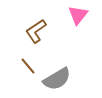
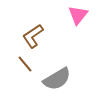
brown L-shape: moved 3 px left, 5 px down
brown line: moved 3 px left, 2 px up
